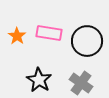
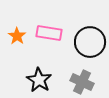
black circle: moved 3 px right, 1 px down
gray cross: moved 1 px right, 1 px up; rotated 10 degrees counterclockwise
